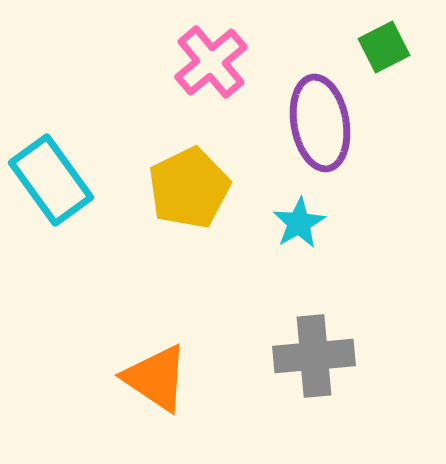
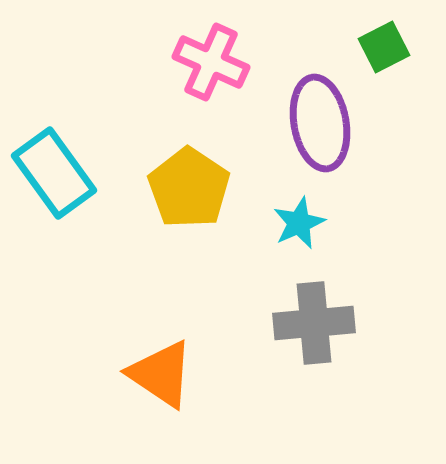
pink cross: rotated 26 degrees counterclockwise
cyan rectangle: moved 3 px right, 7 px up
yellow pentagon: rotated 12 degrees counterclockwise
cyan star: rotated 6 degrees clockwise
gray cross: moved 33 px up
orange triangle: moved 5 px right, 4 px up
